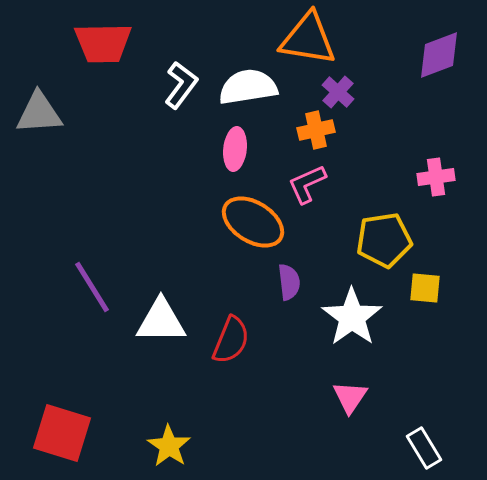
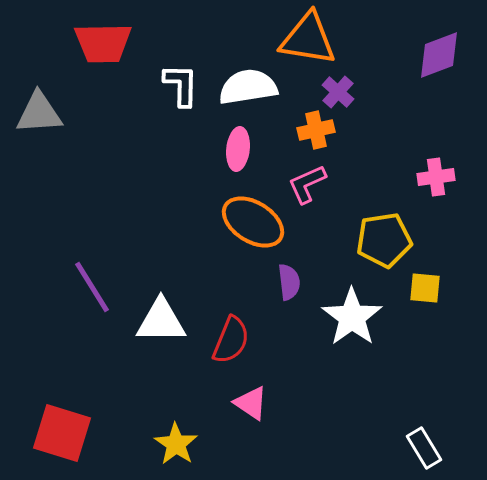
white L-shape: rotated 36 degrees counterclockwise
pink ellipse: moved 3 px right
pink triangle: moved 99 px left, 6 px down; rotated 30 degrees counterclockwise
yellow star: moved 7 px right, 2 px up
